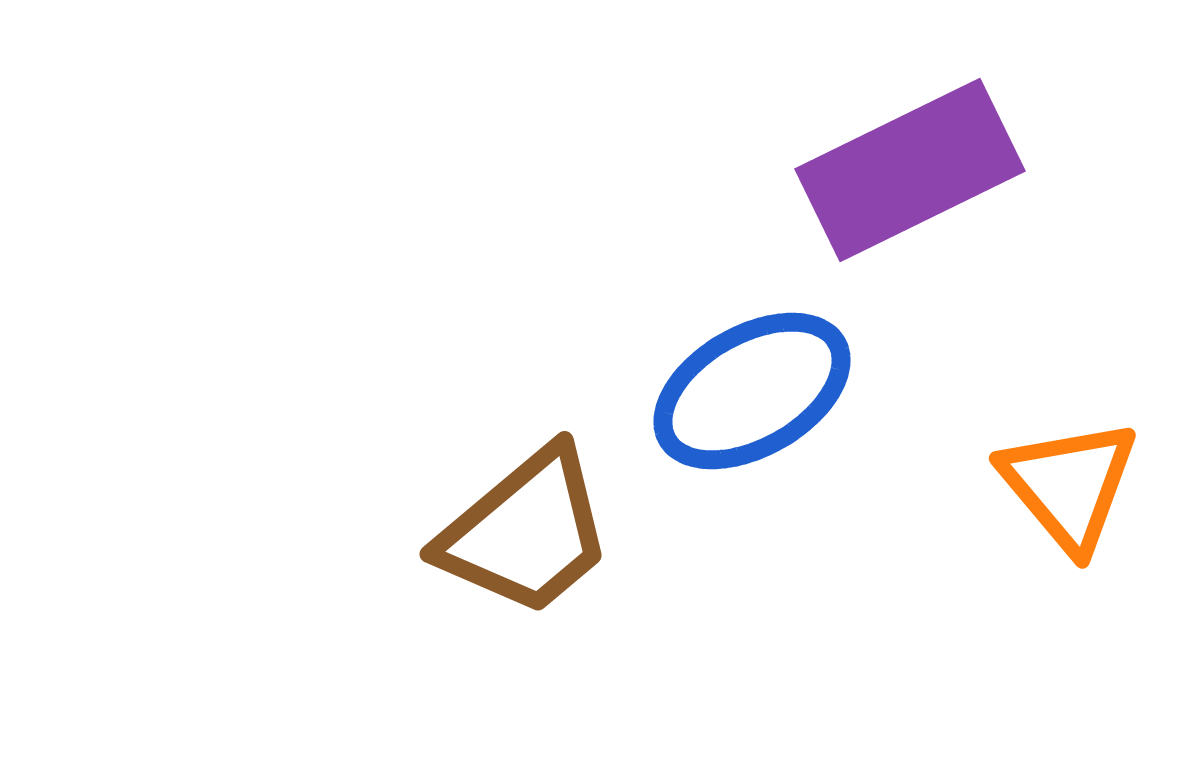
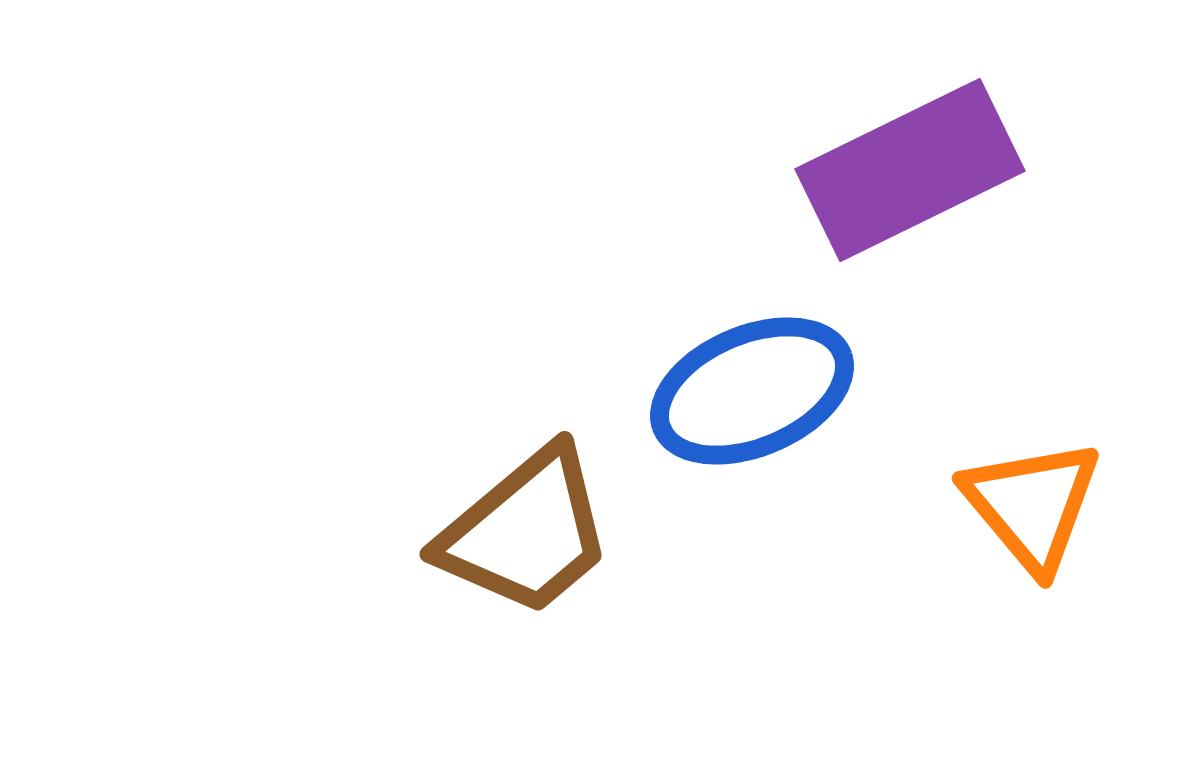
blue ellipse: rotated 7 degrees clockwise
orange triangle: moved 37 px left, 20 px down
